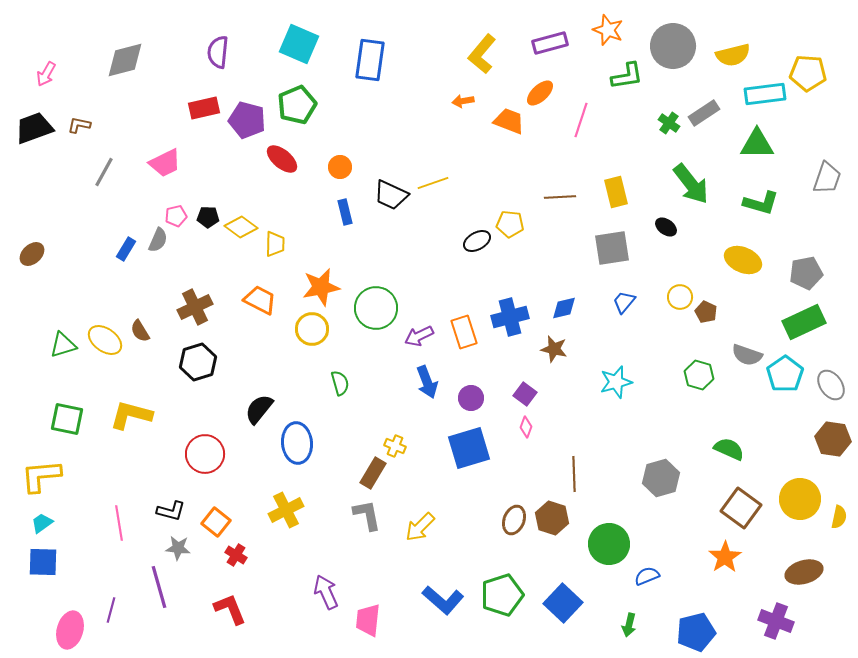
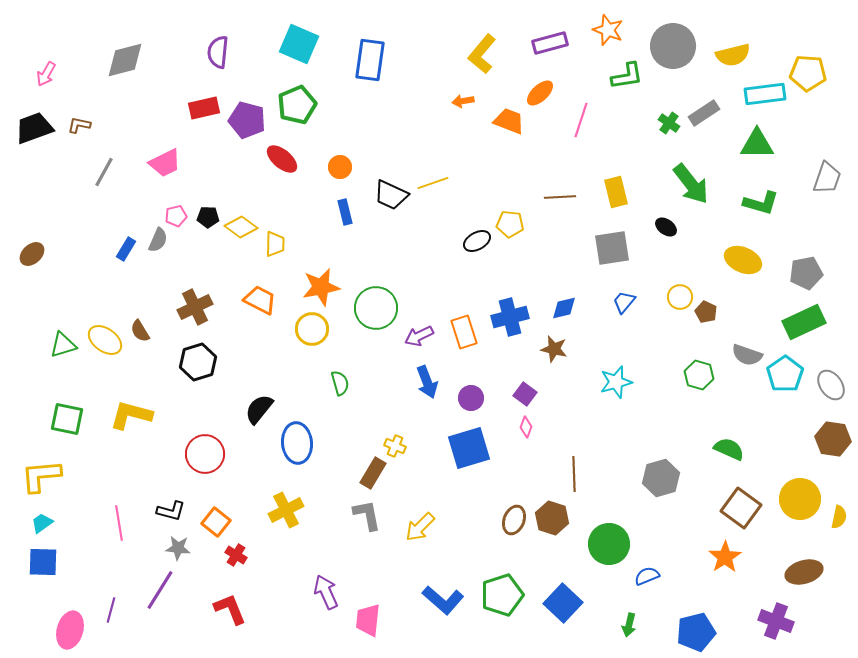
purple line at (159, 587): moved 1 px right, 3 px down; rotated 48 degrees clockwise
